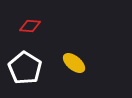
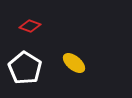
red diamond: rotated 15 degrees clockwise
